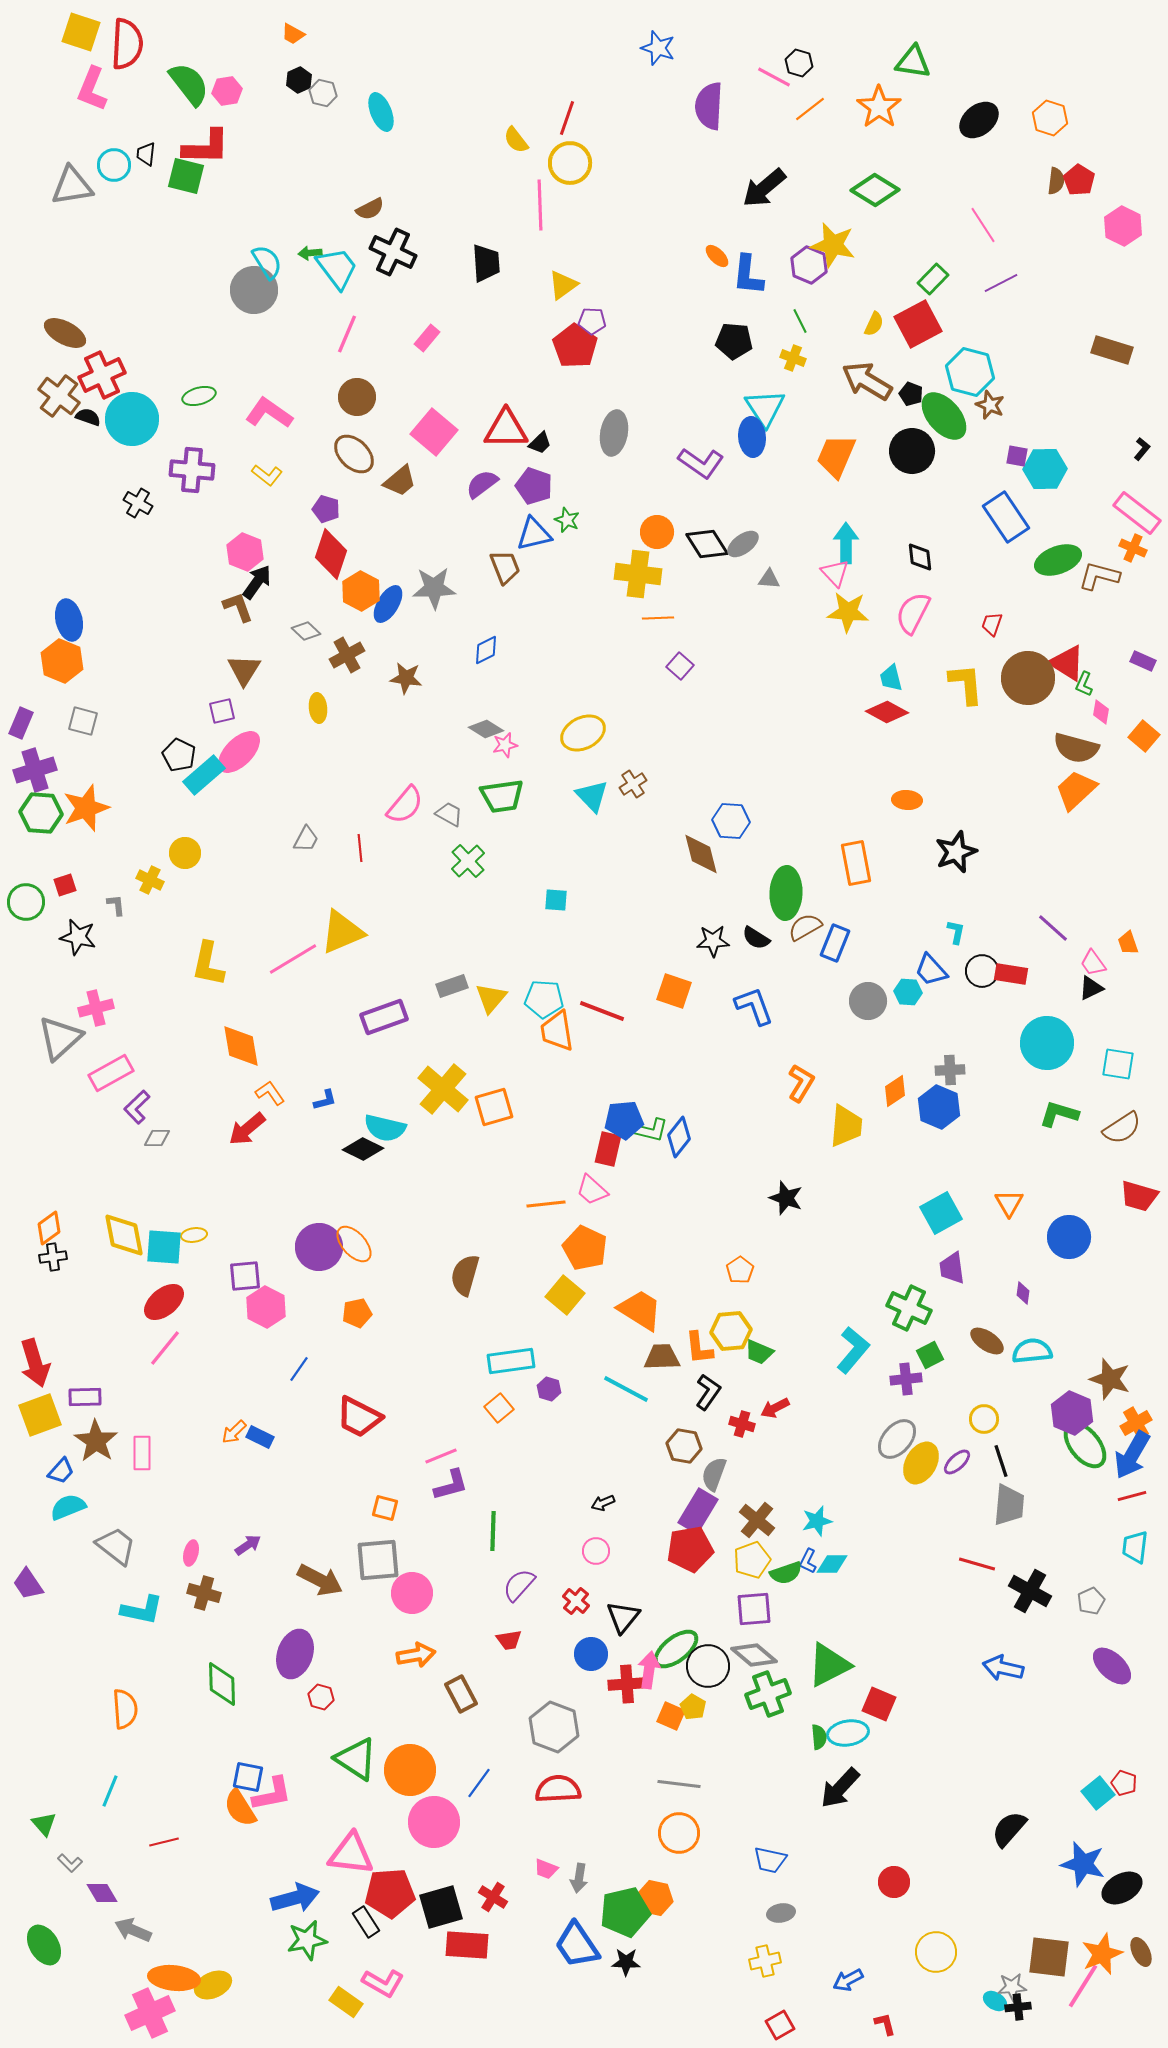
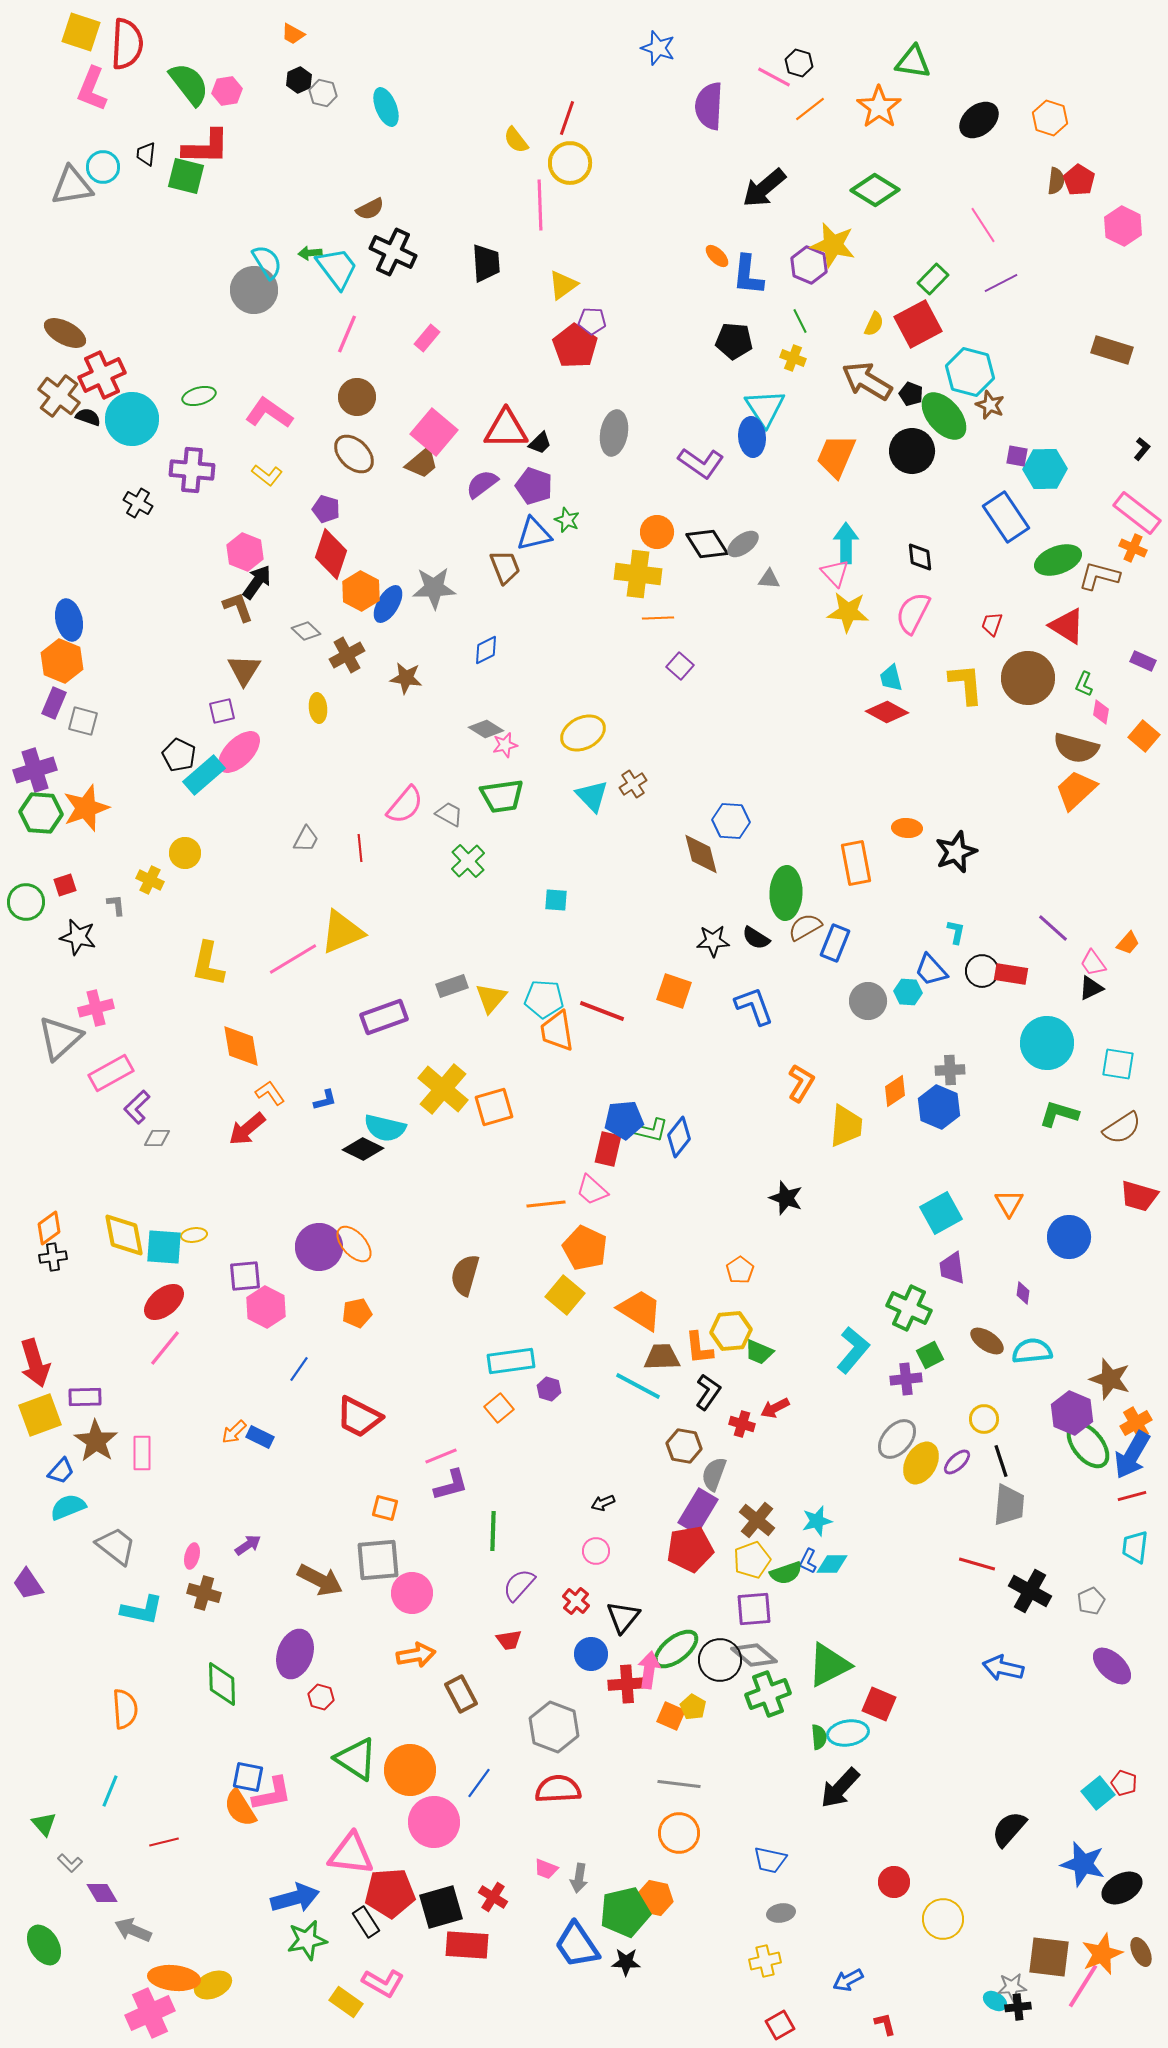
cyan ellipse at (381, 112): moved 5 px right, 5 px up
cyan circle at (114, 165): moved 11 px left, 2 px down
brown trapezoid at (400, 481): moved 22 px right, 18 px up
red triangle at (1067, 663): moved 37 px up
purple rectangle at (21, 723): moved 33 px right, 20 px up
orange ellipse at (907, 800): moved 28 px down
orange trapezoid at (1128, 943): rotated 120 degrees counterclockwise
cyan line at (626, 1389): moved 12 px right, 3 px up
green ellipse at (1085, 1445): moved 3 px right
pink ellipse at (191, 1553): moved 1 px right, 3 px down
black circle at (708, 1666): moved 12 px right, 6 px up
yellow circle at (936, 1952): moved 7 px right, 33 px up
